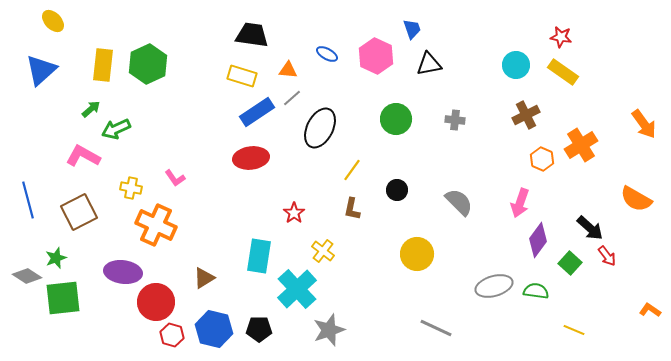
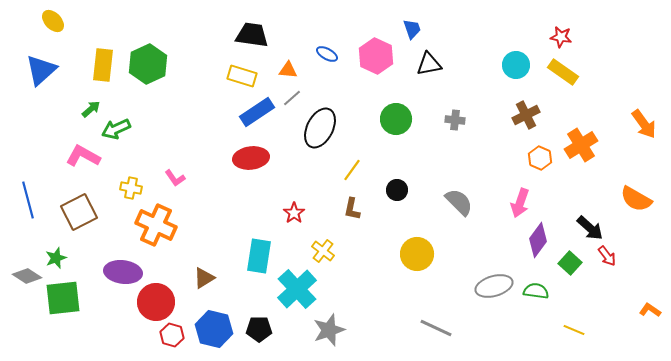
orange hexagon at (542, 159): moved 2 px left, 1 px up
